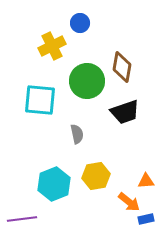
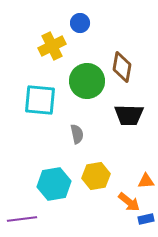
black trapezoid: moved 4 px right, 3 px down; rotated 20 degrees clockwise
cyan hexagon: rotated 12 degrees clockwise
